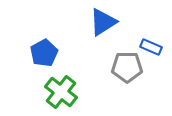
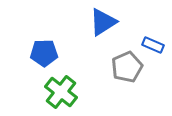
blue rectangle: moved 2 px right, 2 px up
blue pentagon: rotated 28 degrees clockwise
gray pentagon: rotated 24 degrees counterclockwise
